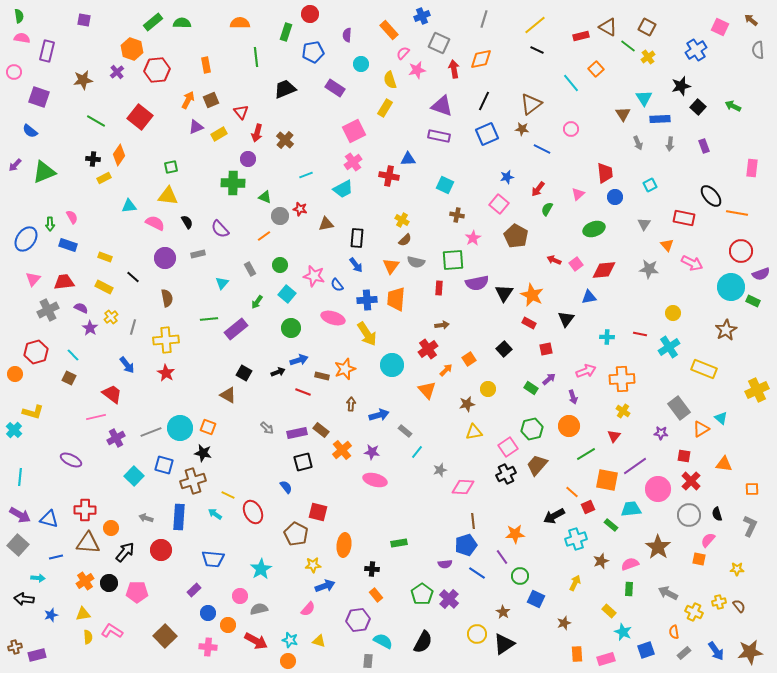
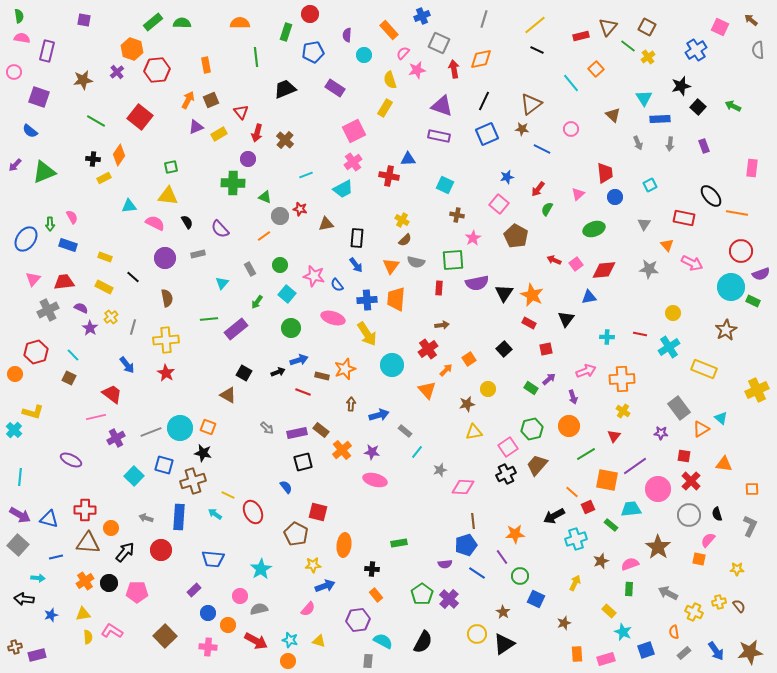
brown triangle at (608, 27): rotated 42 degrees clockwise
cyan circle at (361, 64): moved 3 px right, 9 px up
brown triangle at (623, 114): moved 10 px left, 1 px down; rotated 14 degrees counterclockwise
